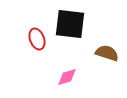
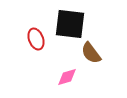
red ellipse: moved 1 px left
brown semicircle: moved 16 px left; rotated 145 degrees counterclockwise
